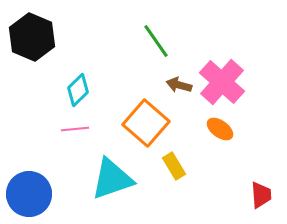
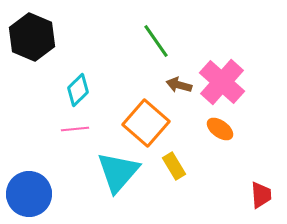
cyan triangle: moved 6 px right, 7 px up; rotated 30 degrees counterclockwise
